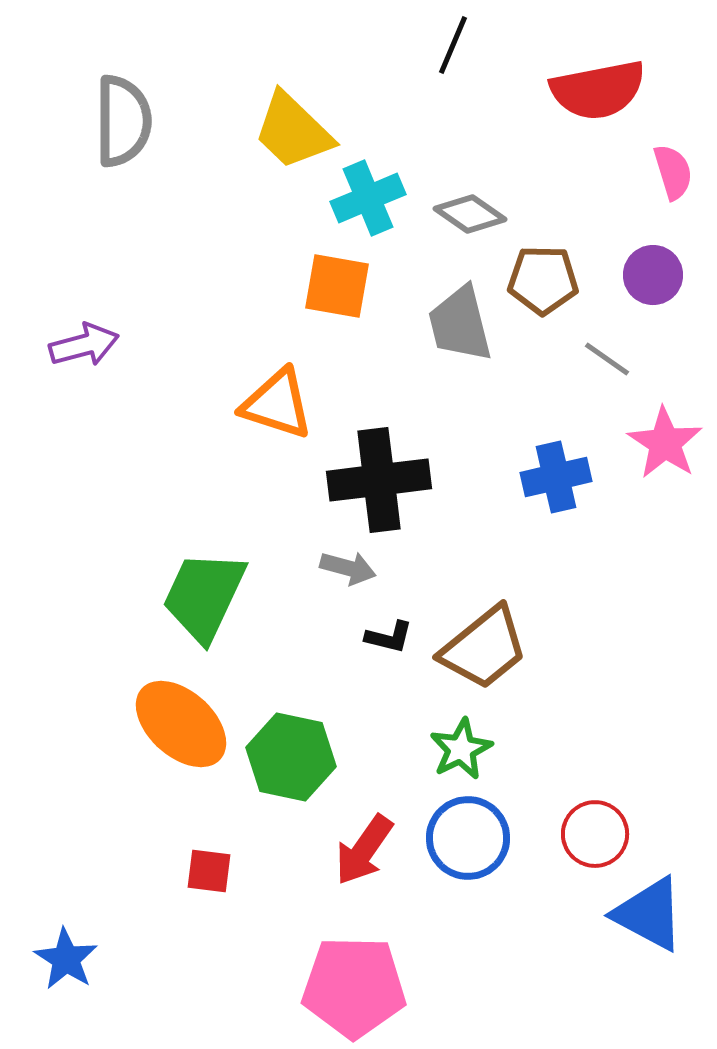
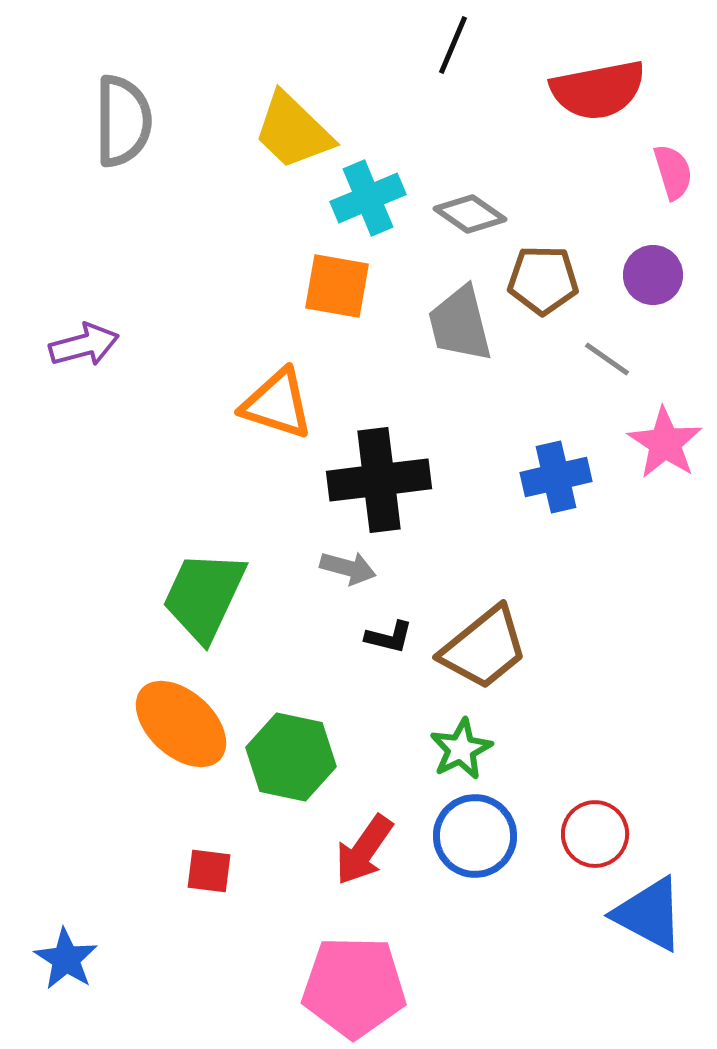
blue circle: moved 7 px right, 2 px up
